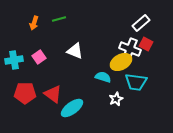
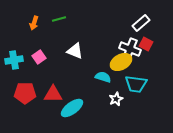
cyan trapezoid: moved 2 px down
red triangle: rotated 36 degrees counterclockwise
